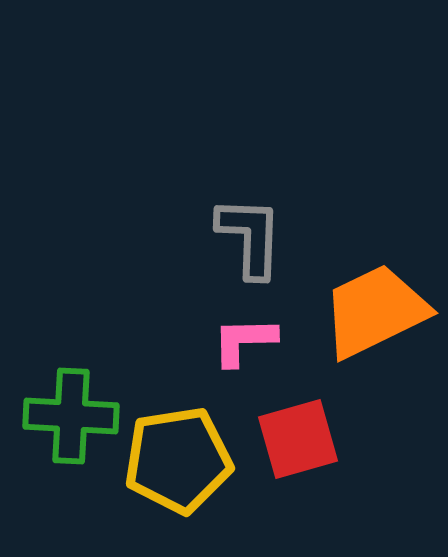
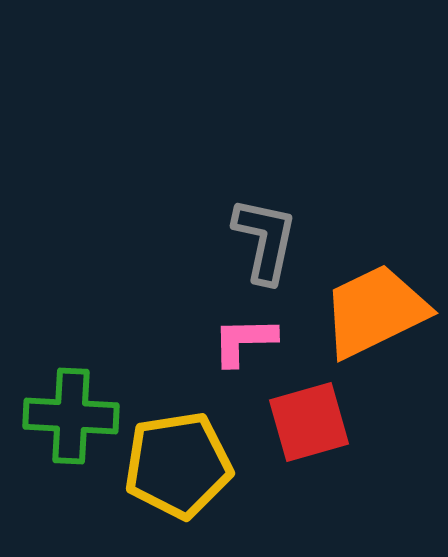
gray L-shape: moved 15 px right, 3 px down; rotated 10 degrees clockwise
red square: moved 11 px right, 17 px up
yellow pentagon: moved 5 px down
